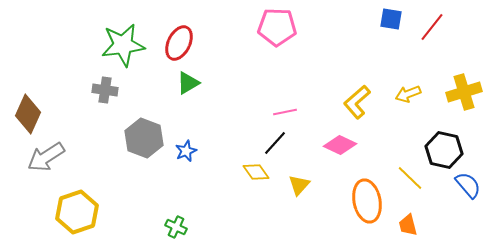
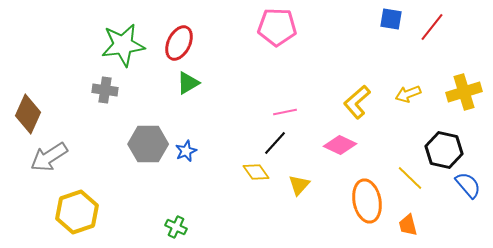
gray hexagon: moved 4 px right, 6 px down; rotated 21 degrees counterclockwise
gray arrow: moved 3 px right
